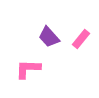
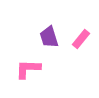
purple trapezoid: rotated 25 degrees clockwise
